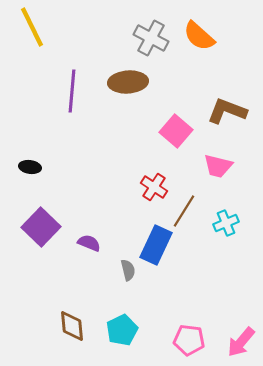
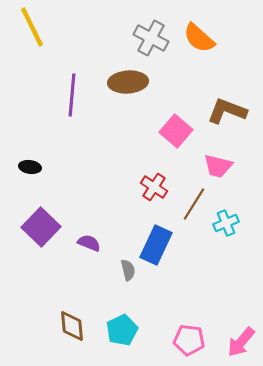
orange semicircle: moved 2 px down
purple line: moved 4 px down
brown line: moved 10 px right, 7 px up
